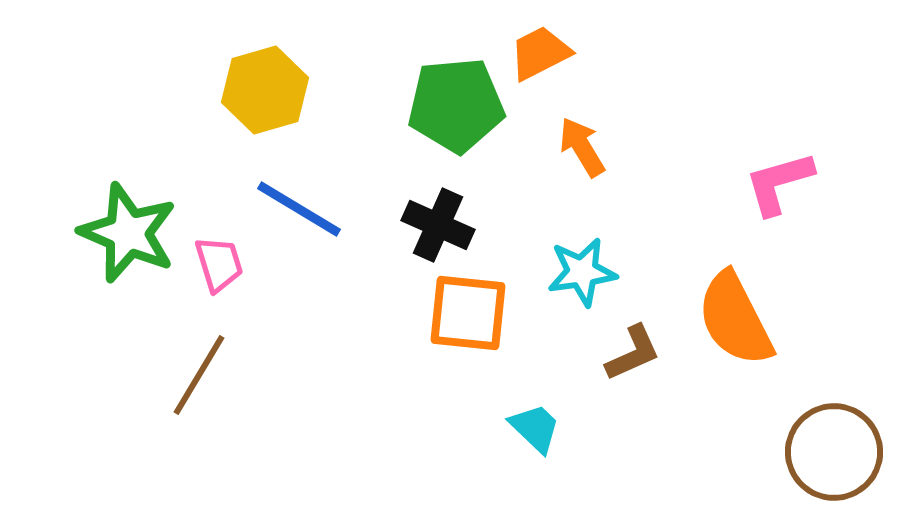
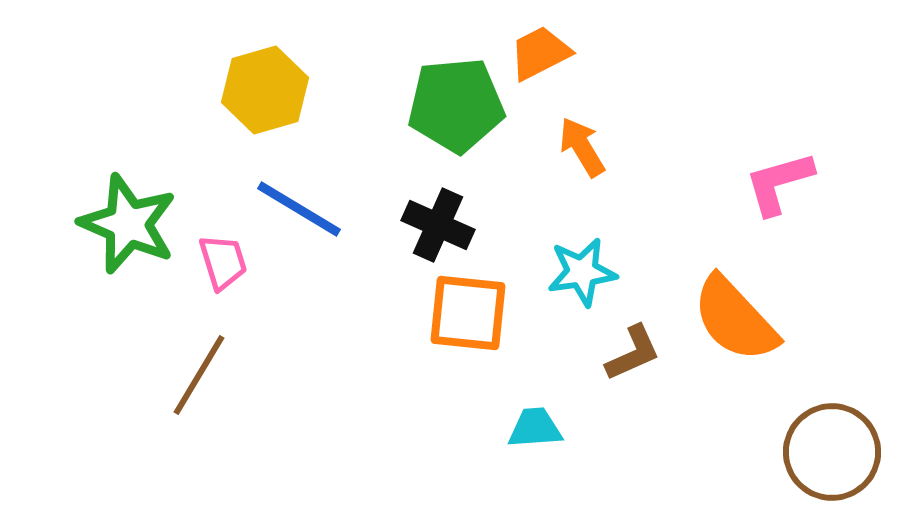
green star: moved 9 px up
pink trapezoid: moved 4 px right, 2 px up
orange semicircle: rotated 16 degrees counterclockwise
cyan trapezoid: rotated 48 degrees counterclockwise
brown circle: moved 2 px left
